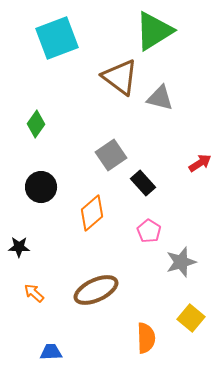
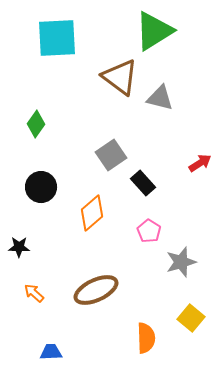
cyan square: rotated 18 degrees clockwise
